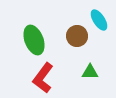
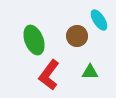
red L-shape: moved 6 px right, 3 px up
